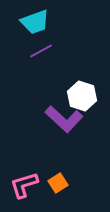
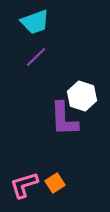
purple line: moved 5 px left, 6 px down; rotated 15 degrees counterclockwise
purple L-shape: rotated 45 degrees clockwise
orange square: moved 3 px left
